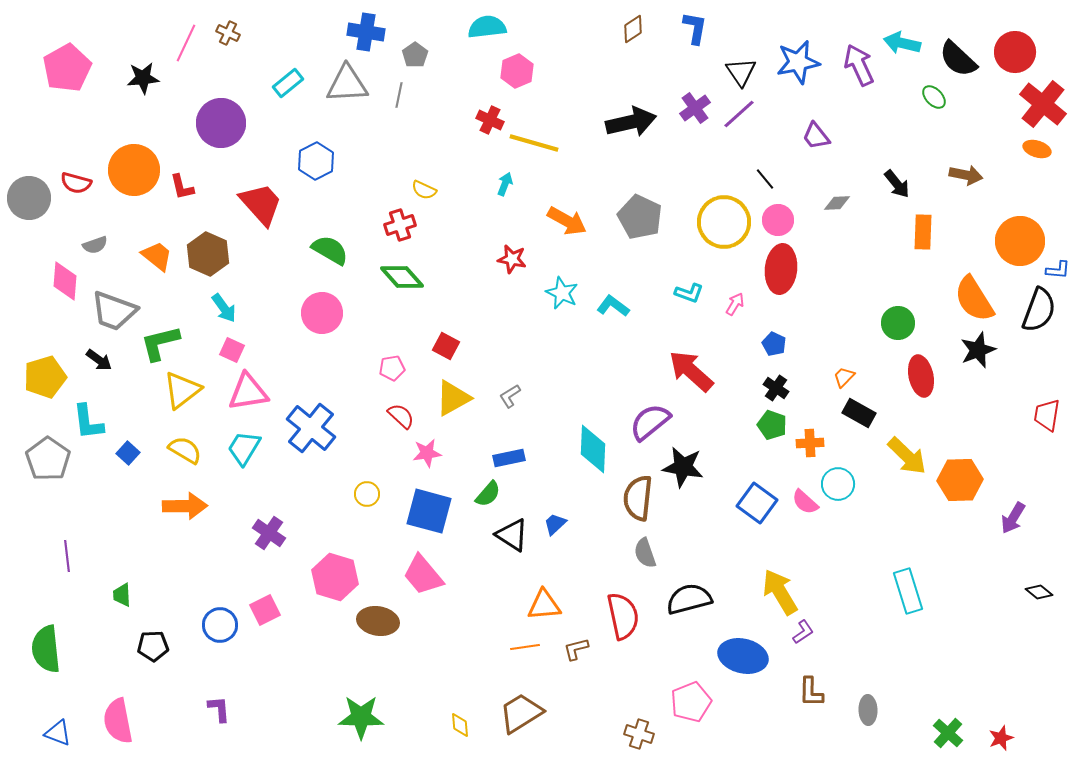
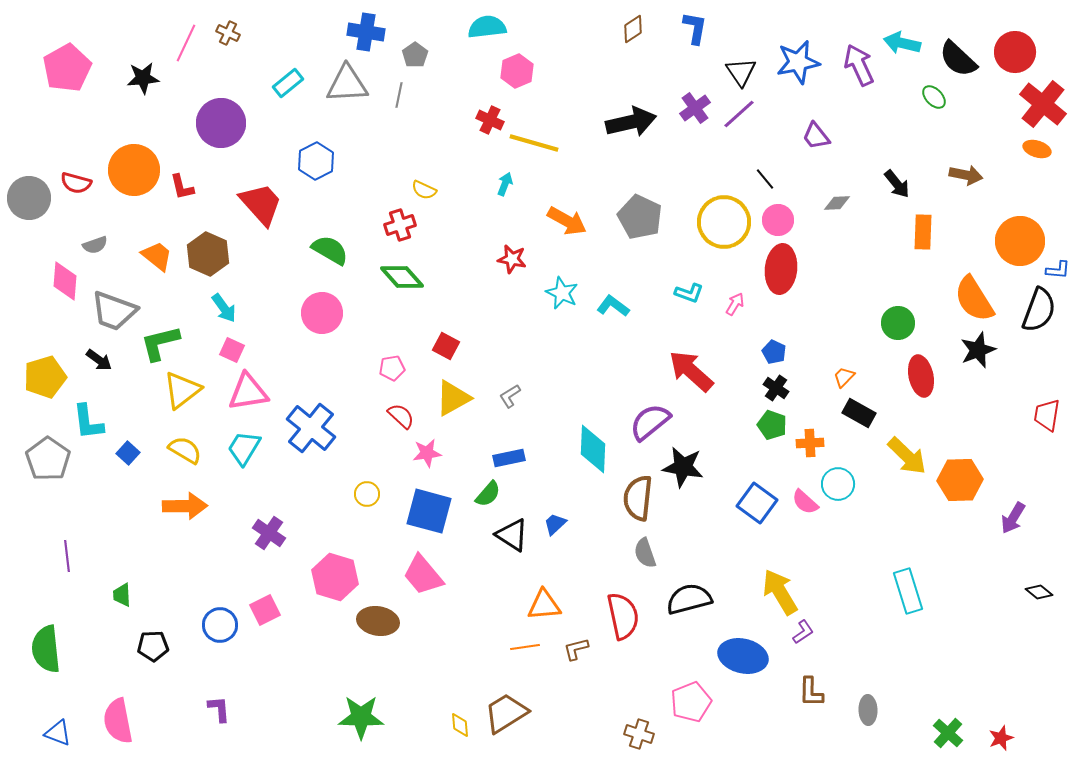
blue pentagon at (774, 344): moved 8 px down
brown trapezoid at (521, 713): moved 15 px left
